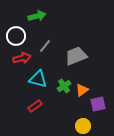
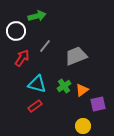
white circle: moved 5 px up
red arrow: rotated 42 degrees counterclockwise
cyan triangle: moved 1 px left, 5 px down
